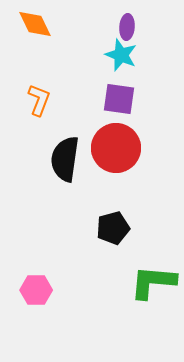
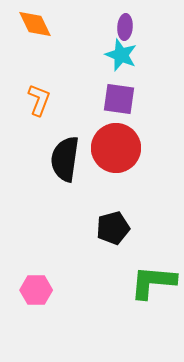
purple ellipse: moved 2 px left
